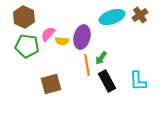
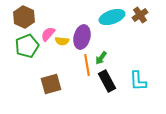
green pentagon: rotated 30 degrees counterclockwise
